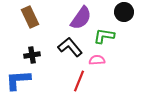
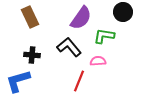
black circle: moved 1 px left
black L-shape: moved 1 px left
black cross: rotated 14 degrees clockwise
pink semicircle: moved 1 px right, 1 px down
blue L-shape: moved 1 px down; rotated 12 degrees counterclockwise
